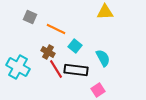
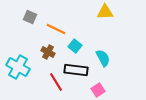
red line: moved 13 px down
